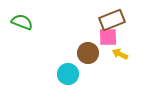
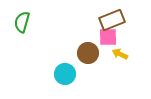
green semicircle: rotated 95 degrees counterclockwise
cyan circle: moved 3 px left
